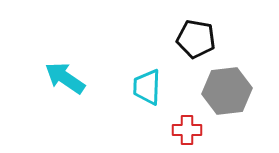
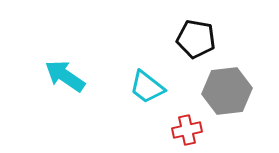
cyan arrow: moved 2 px up
cyan trapezoid: rotated 54 degrees counterclockwise
red cross: rotated 12 degrees counterclockwise
